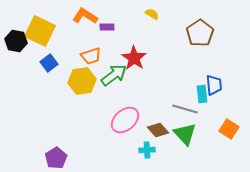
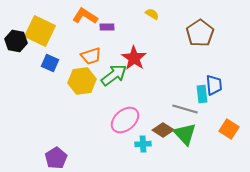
blue square: moved 1 px right; rotated 30 degrees counterclockwise
brown diamond: moved 5 px right; rotated 15 degrees counterclockwise
cyan cross: moved 4 px left, 6 px up
